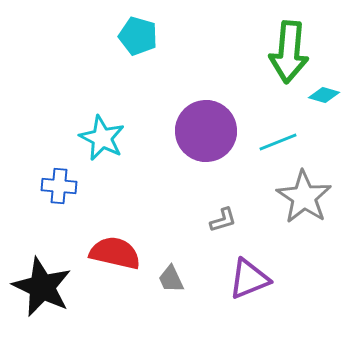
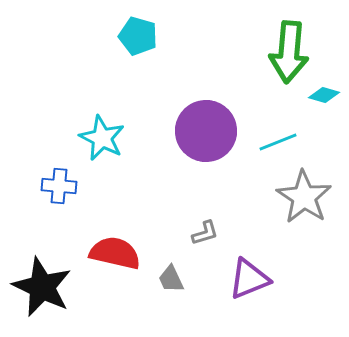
gray L-shape: moved 18 px left, 13 px down
